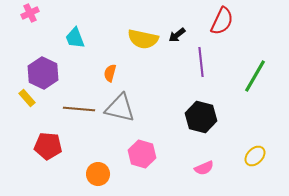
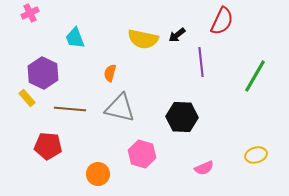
brown line: moved 9 px left
black hexagon: moved 19 px left; rotated 12 degrees counterclockwise
yellow ellipse: moved 1 px right, 1 px up; rotated 30 degrees clockwise
